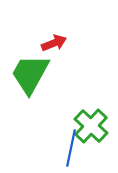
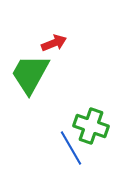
green cross: rotated 24 degrees counterclockwise
blue line: rotated 42 degrees counterclockwise
